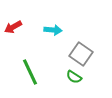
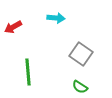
cyan arrow: moved 3 px right, 12 px up
green line: moved 2 px left; rotated 20 degrees clockwise
green semicircle: moved 6 px right, 10 px down
